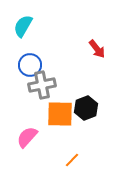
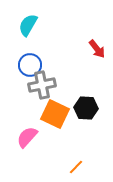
cyan semicircle: moved 5 px right, 1 px up
black hexagon: rotated 25 degrees clockwise
orange square: moved 5 px left; rotated 24 degrees clockwise
orange line: moved 4 px right, 7 px down
